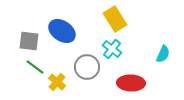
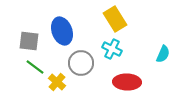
blue ellipse: rotated 36 degrees clockwise
cyan cross: rotated 12 degrees counterclockwise
gray circle: moved 6 px left, 4 px up
red ellipse: moved 4 px left, 1 px up
